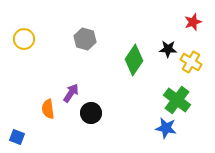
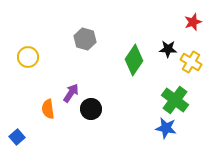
yellow circle: moved 4 px right, 18 px down
green cross: moved 2 px left
black circle: moved 4 px up
blue square: rotated 28 degrees clockwise
